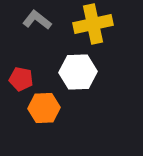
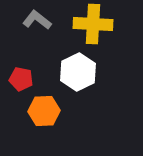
yellow cross: rotated 15 degrees clockwise
white hexagon: rotated 24 degrees counterclockwise
orange hexagon: moved 3 px down
